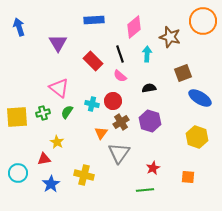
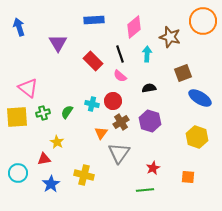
pink triangle: moved 31 px left
